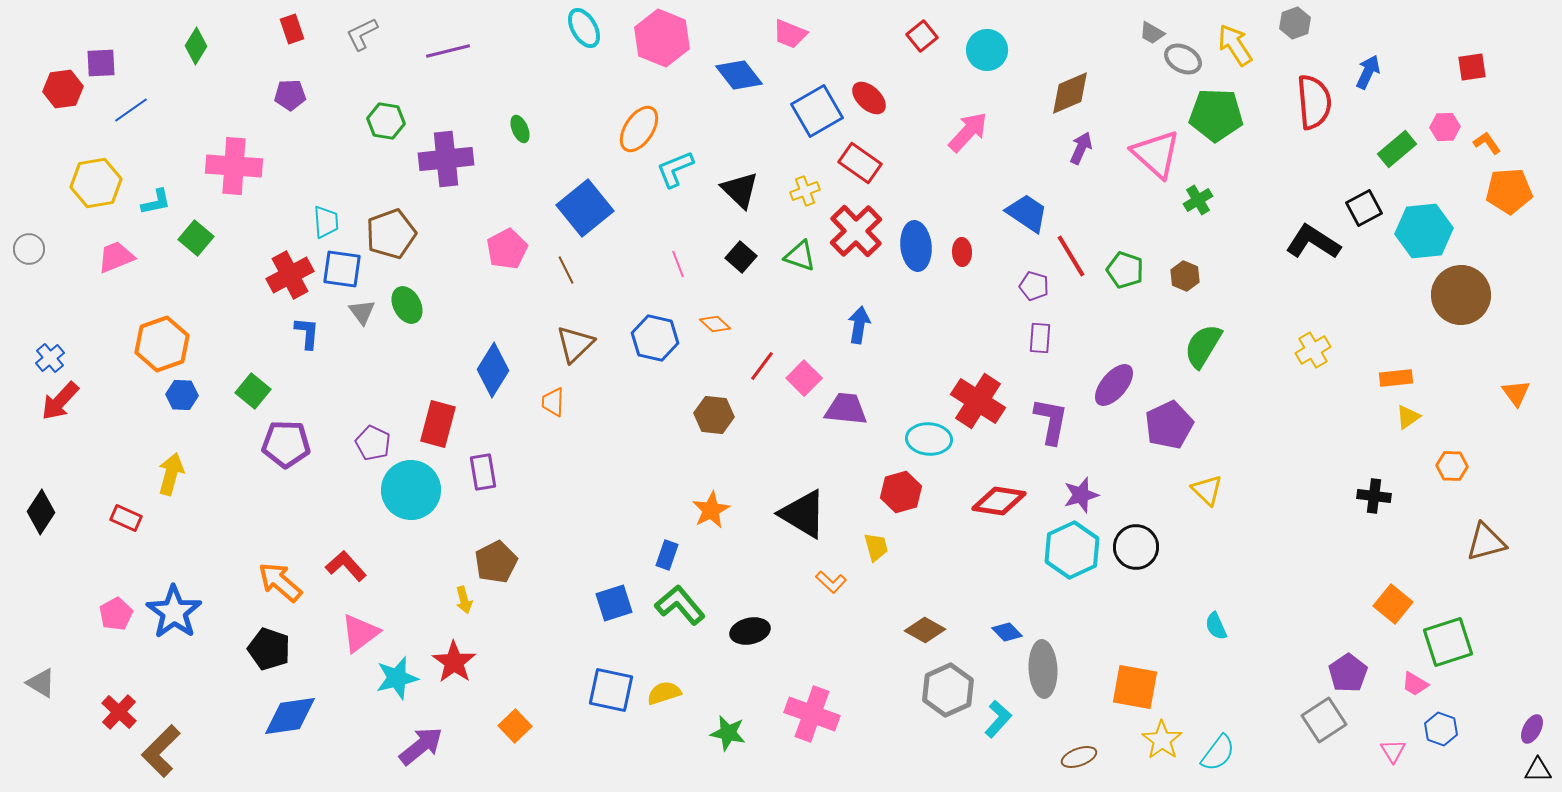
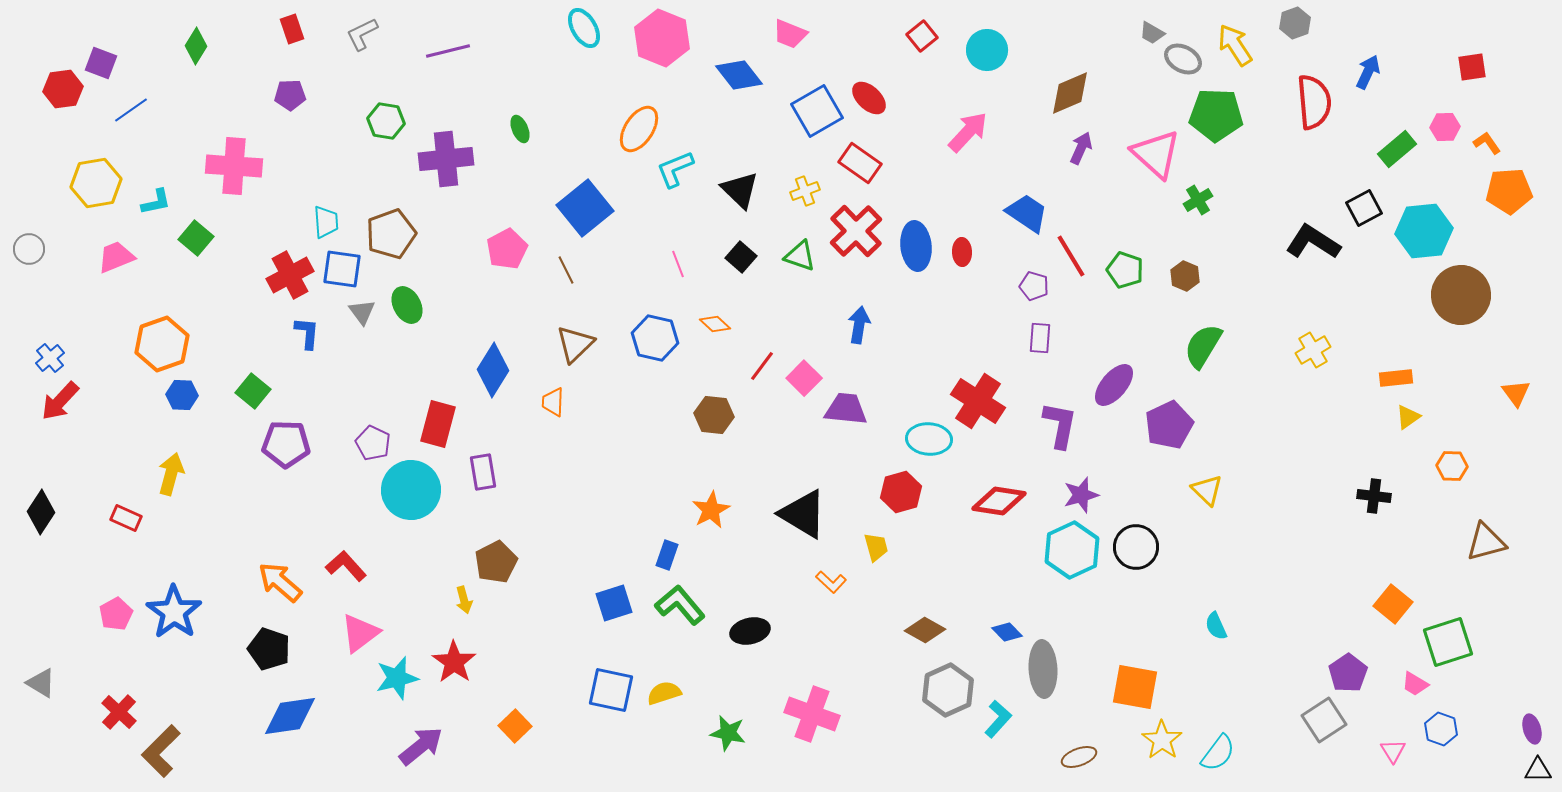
purple square at (101, 63): rotated 24 degrees clockwise
purple L-shape at (1051, 421): moved 9 px right, 4 px down
purple ellipse at (1532, 729): rotated 44 degrees counterclockwise
